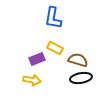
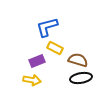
blue L-shape: moved 6 px left, 9 px down; rotated 65 degrees clockwise
purple rectangle: moved 2 px down
